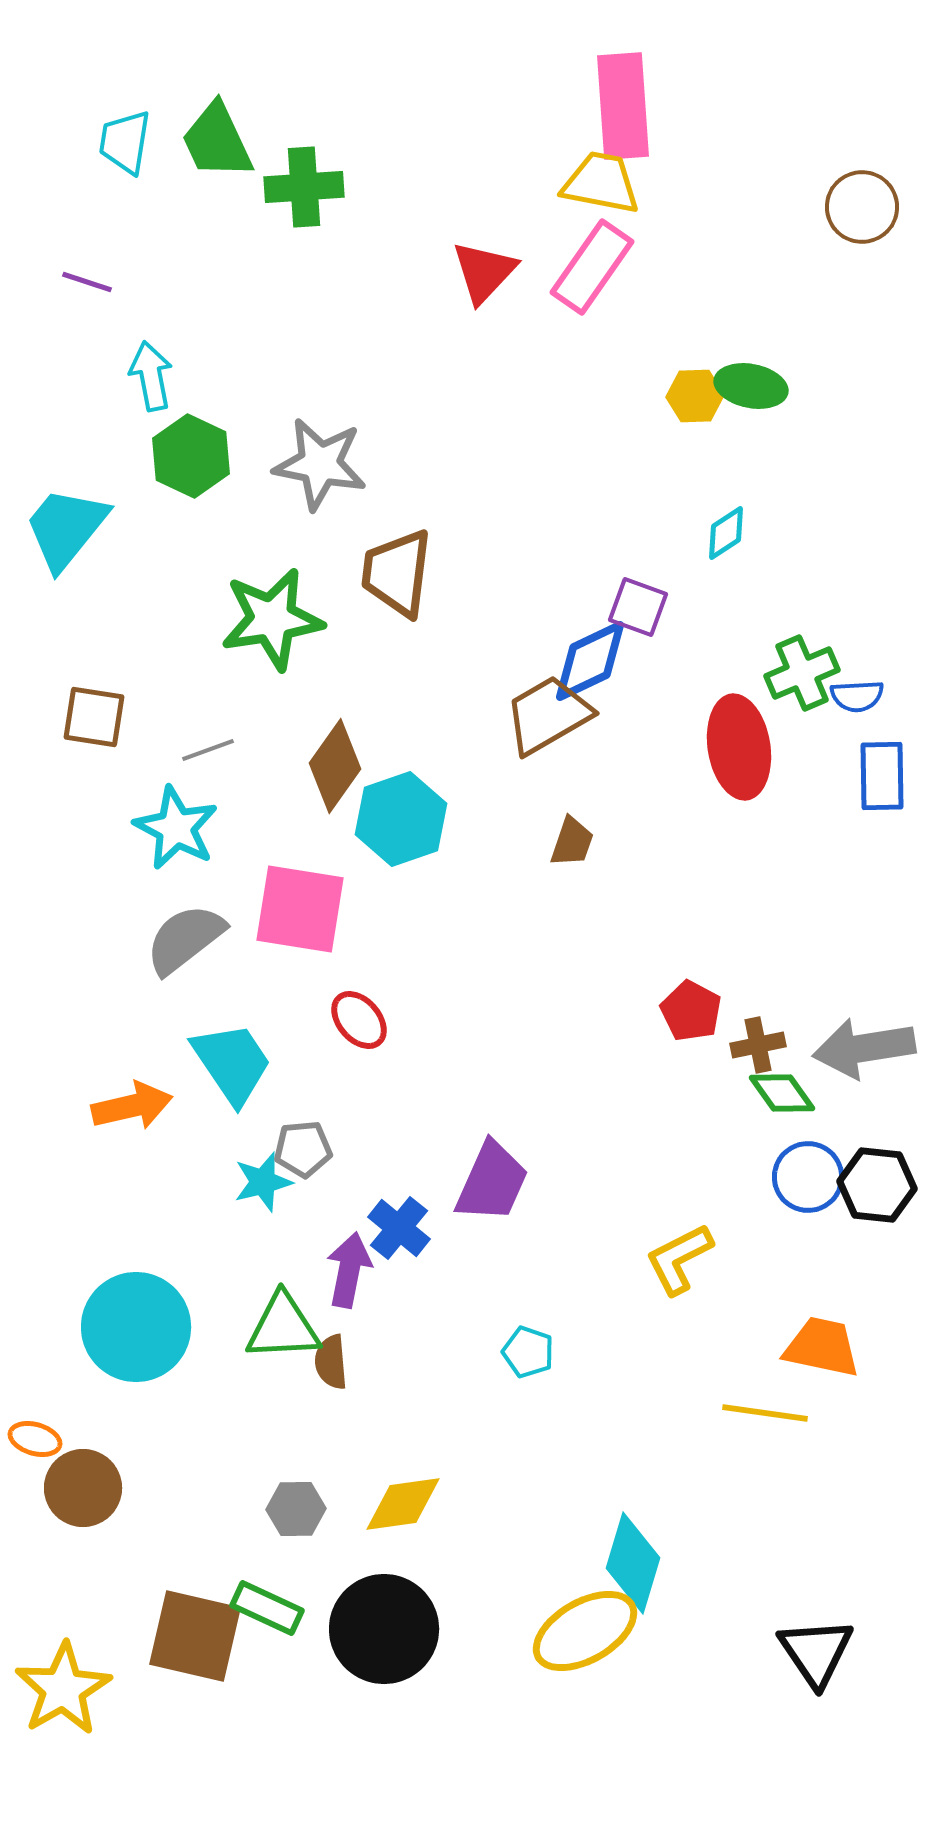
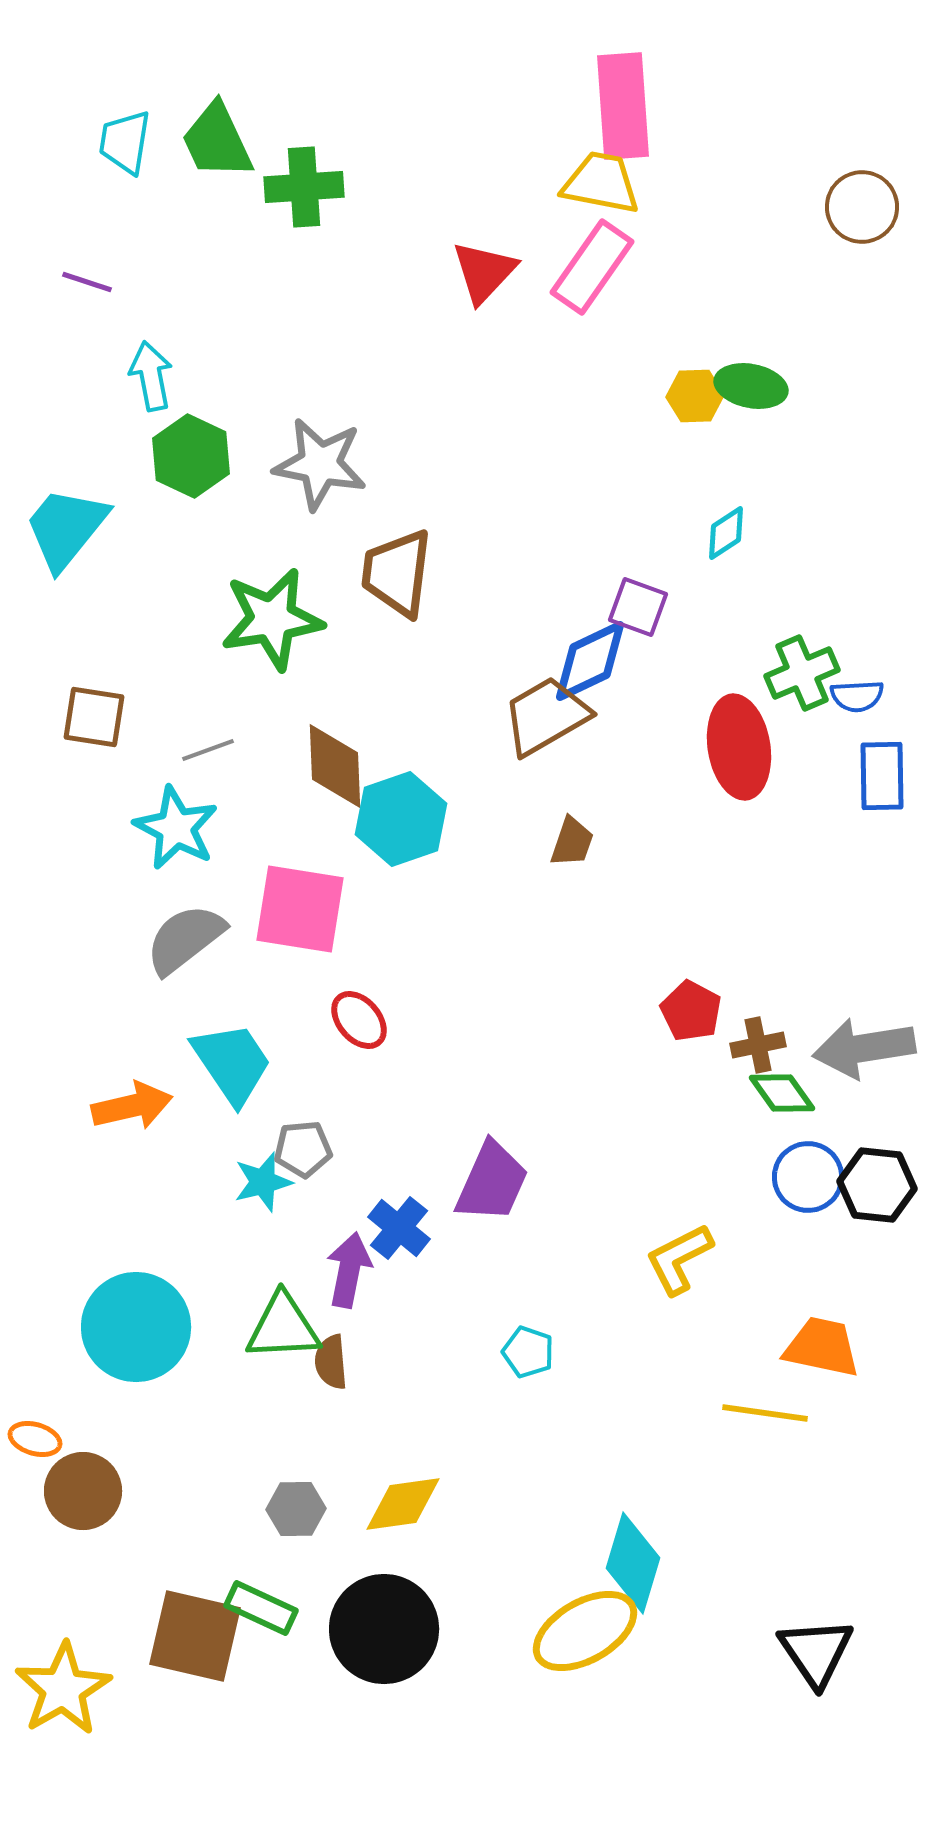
brown trapezoid at (548, 715): moved 2 px left, 1 px down
brown diamond at (335, 766): rotated 38 degrees counterclockwise
brown circle at (83, 1488): moved 3 px down
green rectangle at (267, 1608): moved 6 px left
